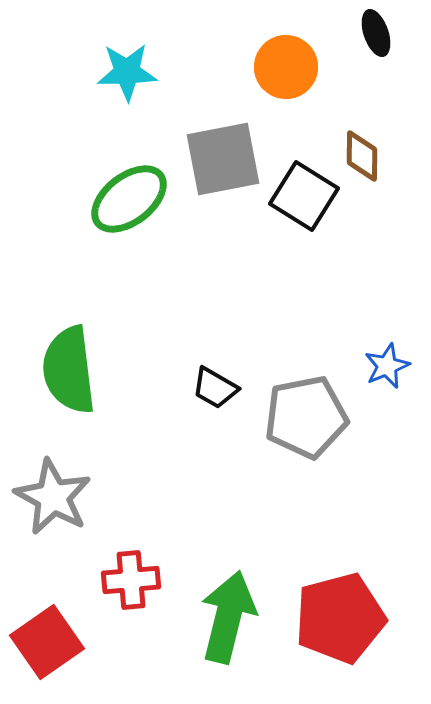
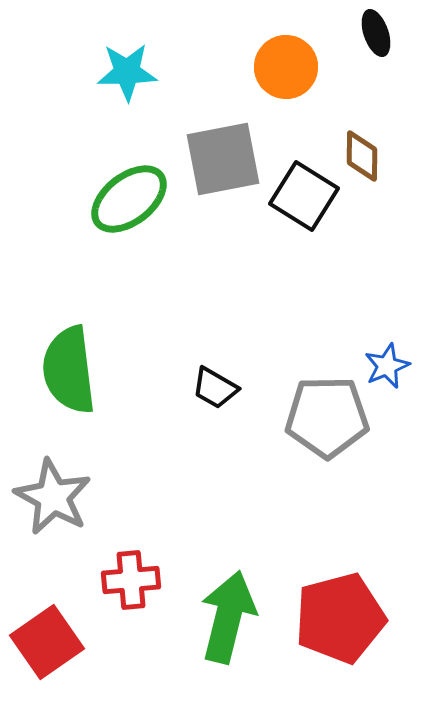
gray pentagon: moved 21 px right; rotated 10 degrees clockwise
